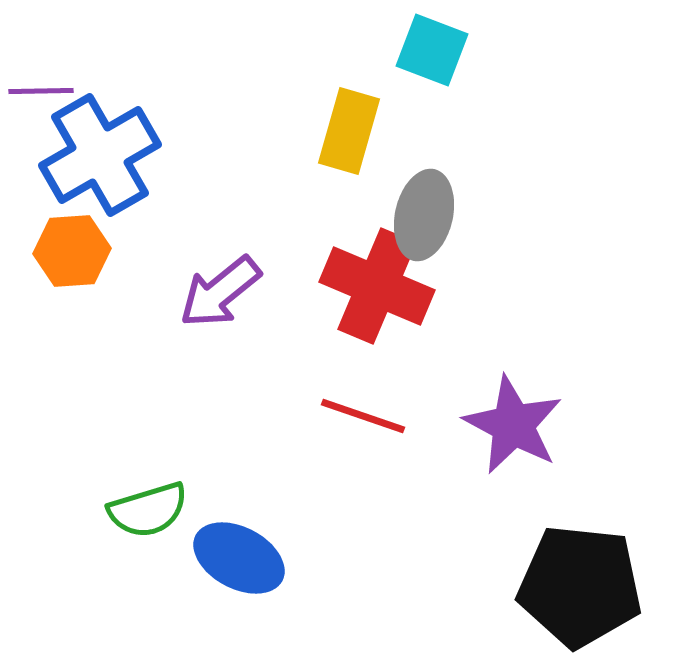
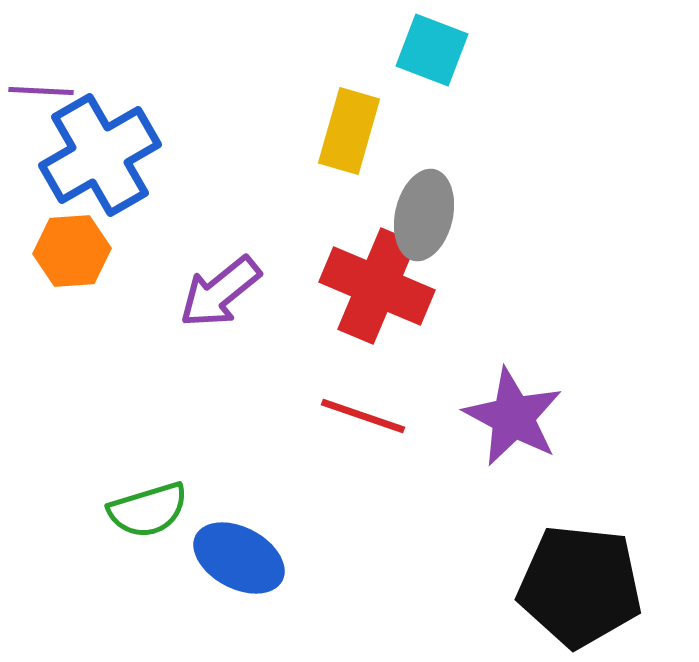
purple line: rotated 4 degrees clockwise
purple star: moved 8 px up
